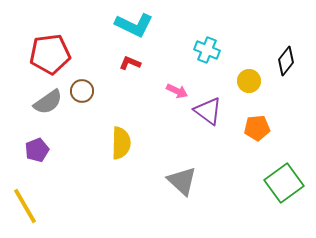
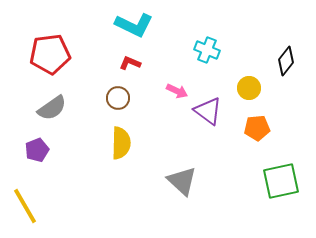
yellow circle: moved 7 px down
brown circle: moved 36 px right, 7 px down
gray semicircle: moved 4 px right, 6 px down
green square: moved 3 px left, 2 px up; rotated 24 degrees clockwise
